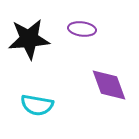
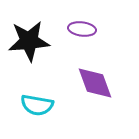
black star: moved 2 px down
purple diamond: moved 14 px left, 2 px up
